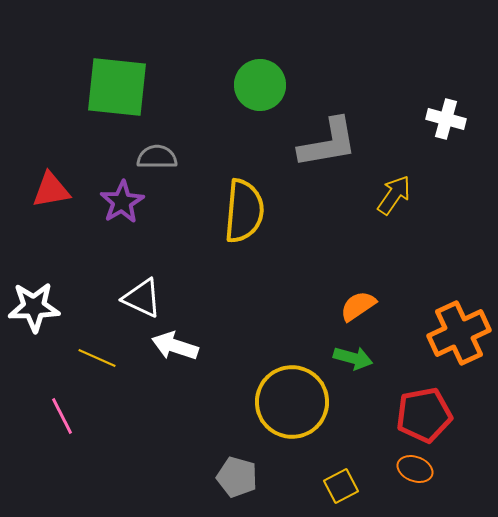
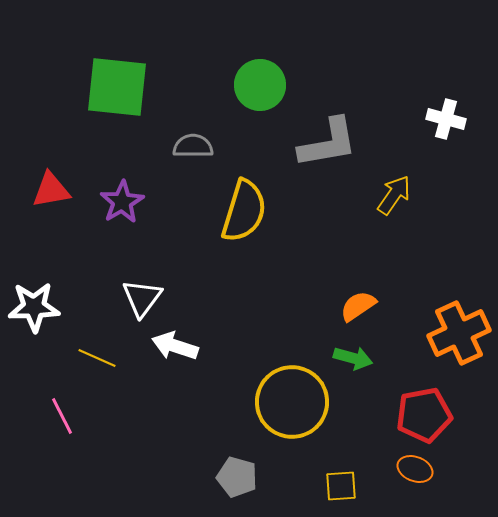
gray semicircle: moved 36 px right, 11 px up
yellow semicircle: rotated 12 degrees clockwise
white triangle: rotated 42 degrees clockwise
yellow square: rotated 24 degrees clockwise
